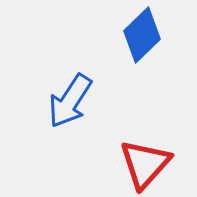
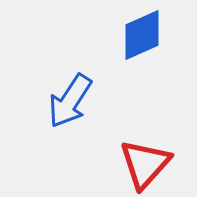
blue diamond: rotated 20 degrees clockwise
